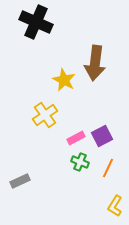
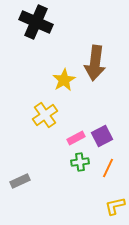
yellow star: rotated 15 degrees clockwise
green cross: rotated 30 degrees counterclockwise
yellow L-shape: rotated 45 degrees clockwise
